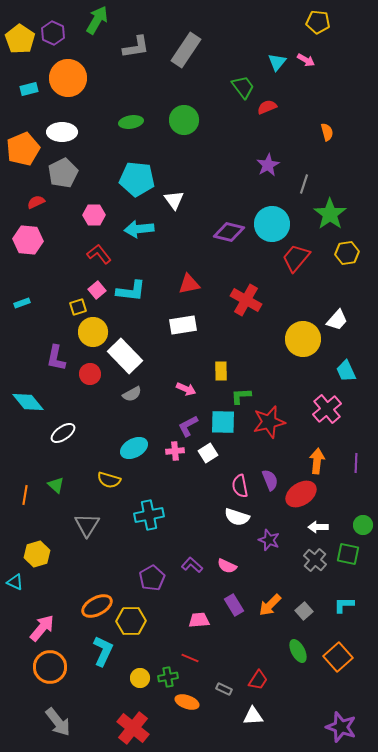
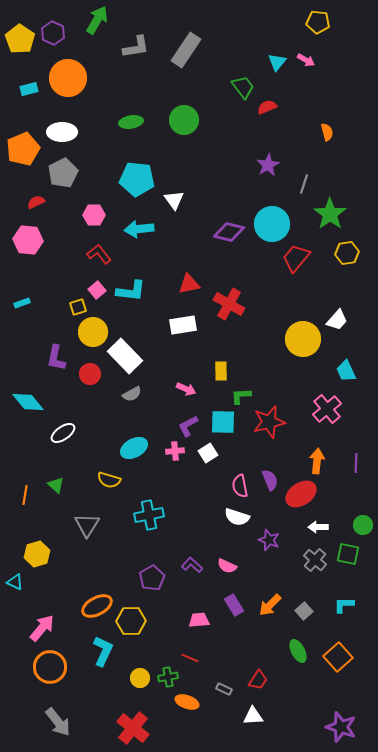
red cross at (246, 300): moved 17 px left, 4 px down
